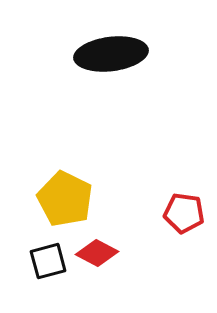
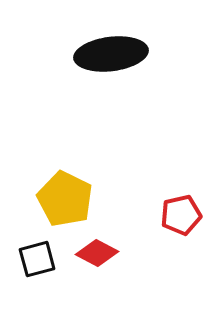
red pentagon: moved 3 px left, 2 px down; rotated 21 degrees counterclockwise
black square: moved 11 px left, 2 px up
